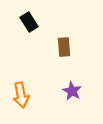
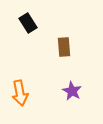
black rectangle: moved 1 px left, 1 px down
orange arrow: moved 1 px left, 2 px up
